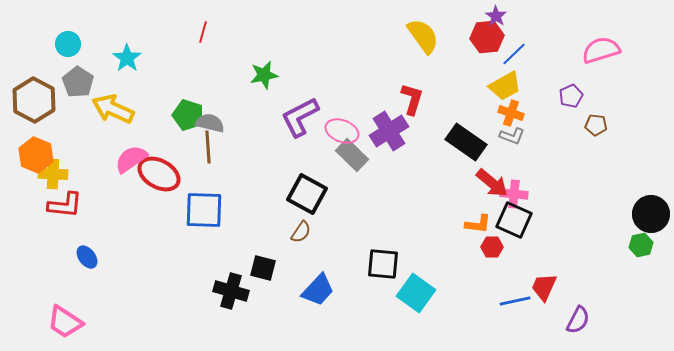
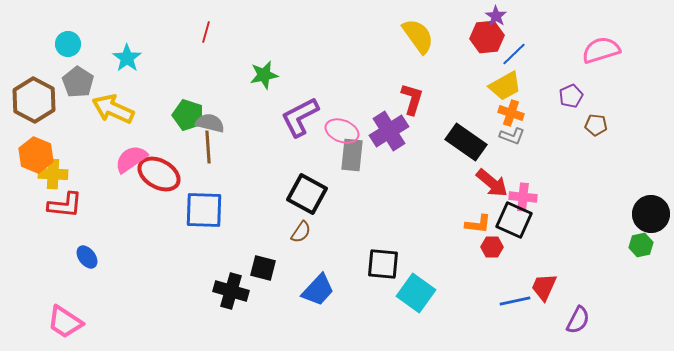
red line at (203, 32): moved 3 px right
yellow semicircle at (423, 36): moved 5 px left
gray rectangle at (352, 155): rotated 52 degrees clockwise
pink cross at (514, 194): moved 9 px right, 3 px down
